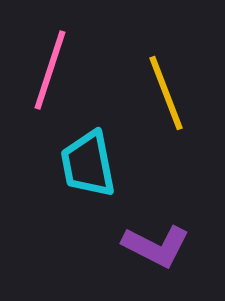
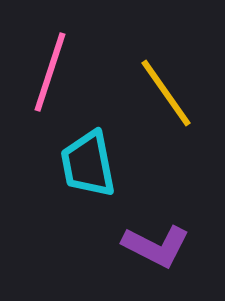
pink line: moved 2 px down
yellow line: rotated 14 degrees counterclockwise
